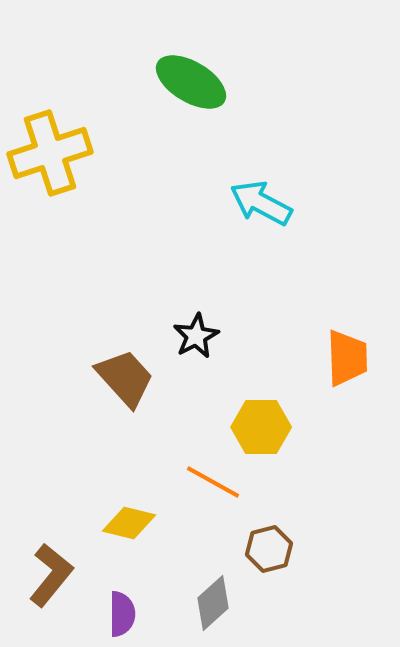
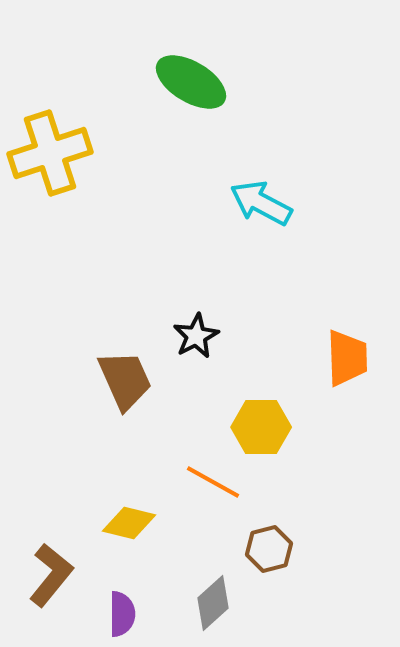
brown trapezoid: moved 2 px down; rotated 18 degrees clockwise
